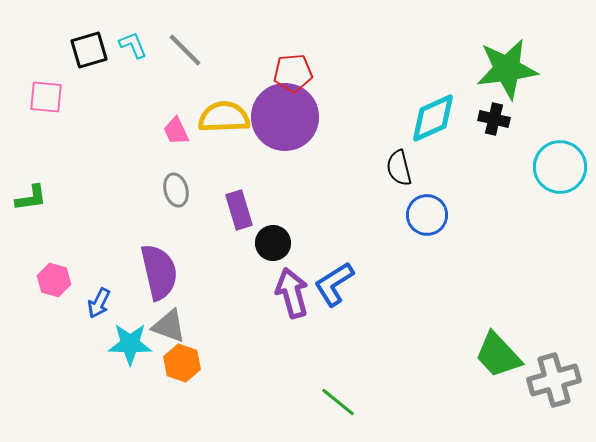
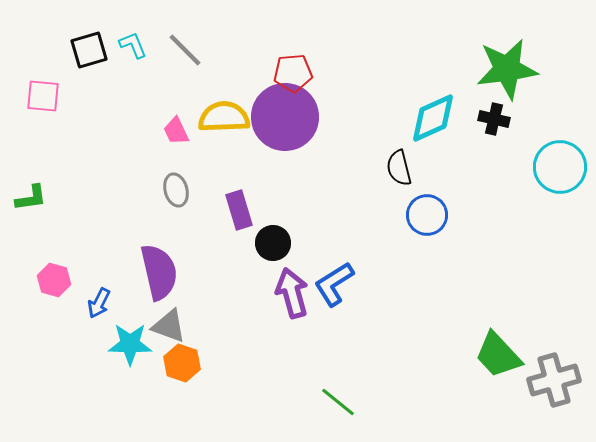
pink square: moved 3 px left, 1 px up
